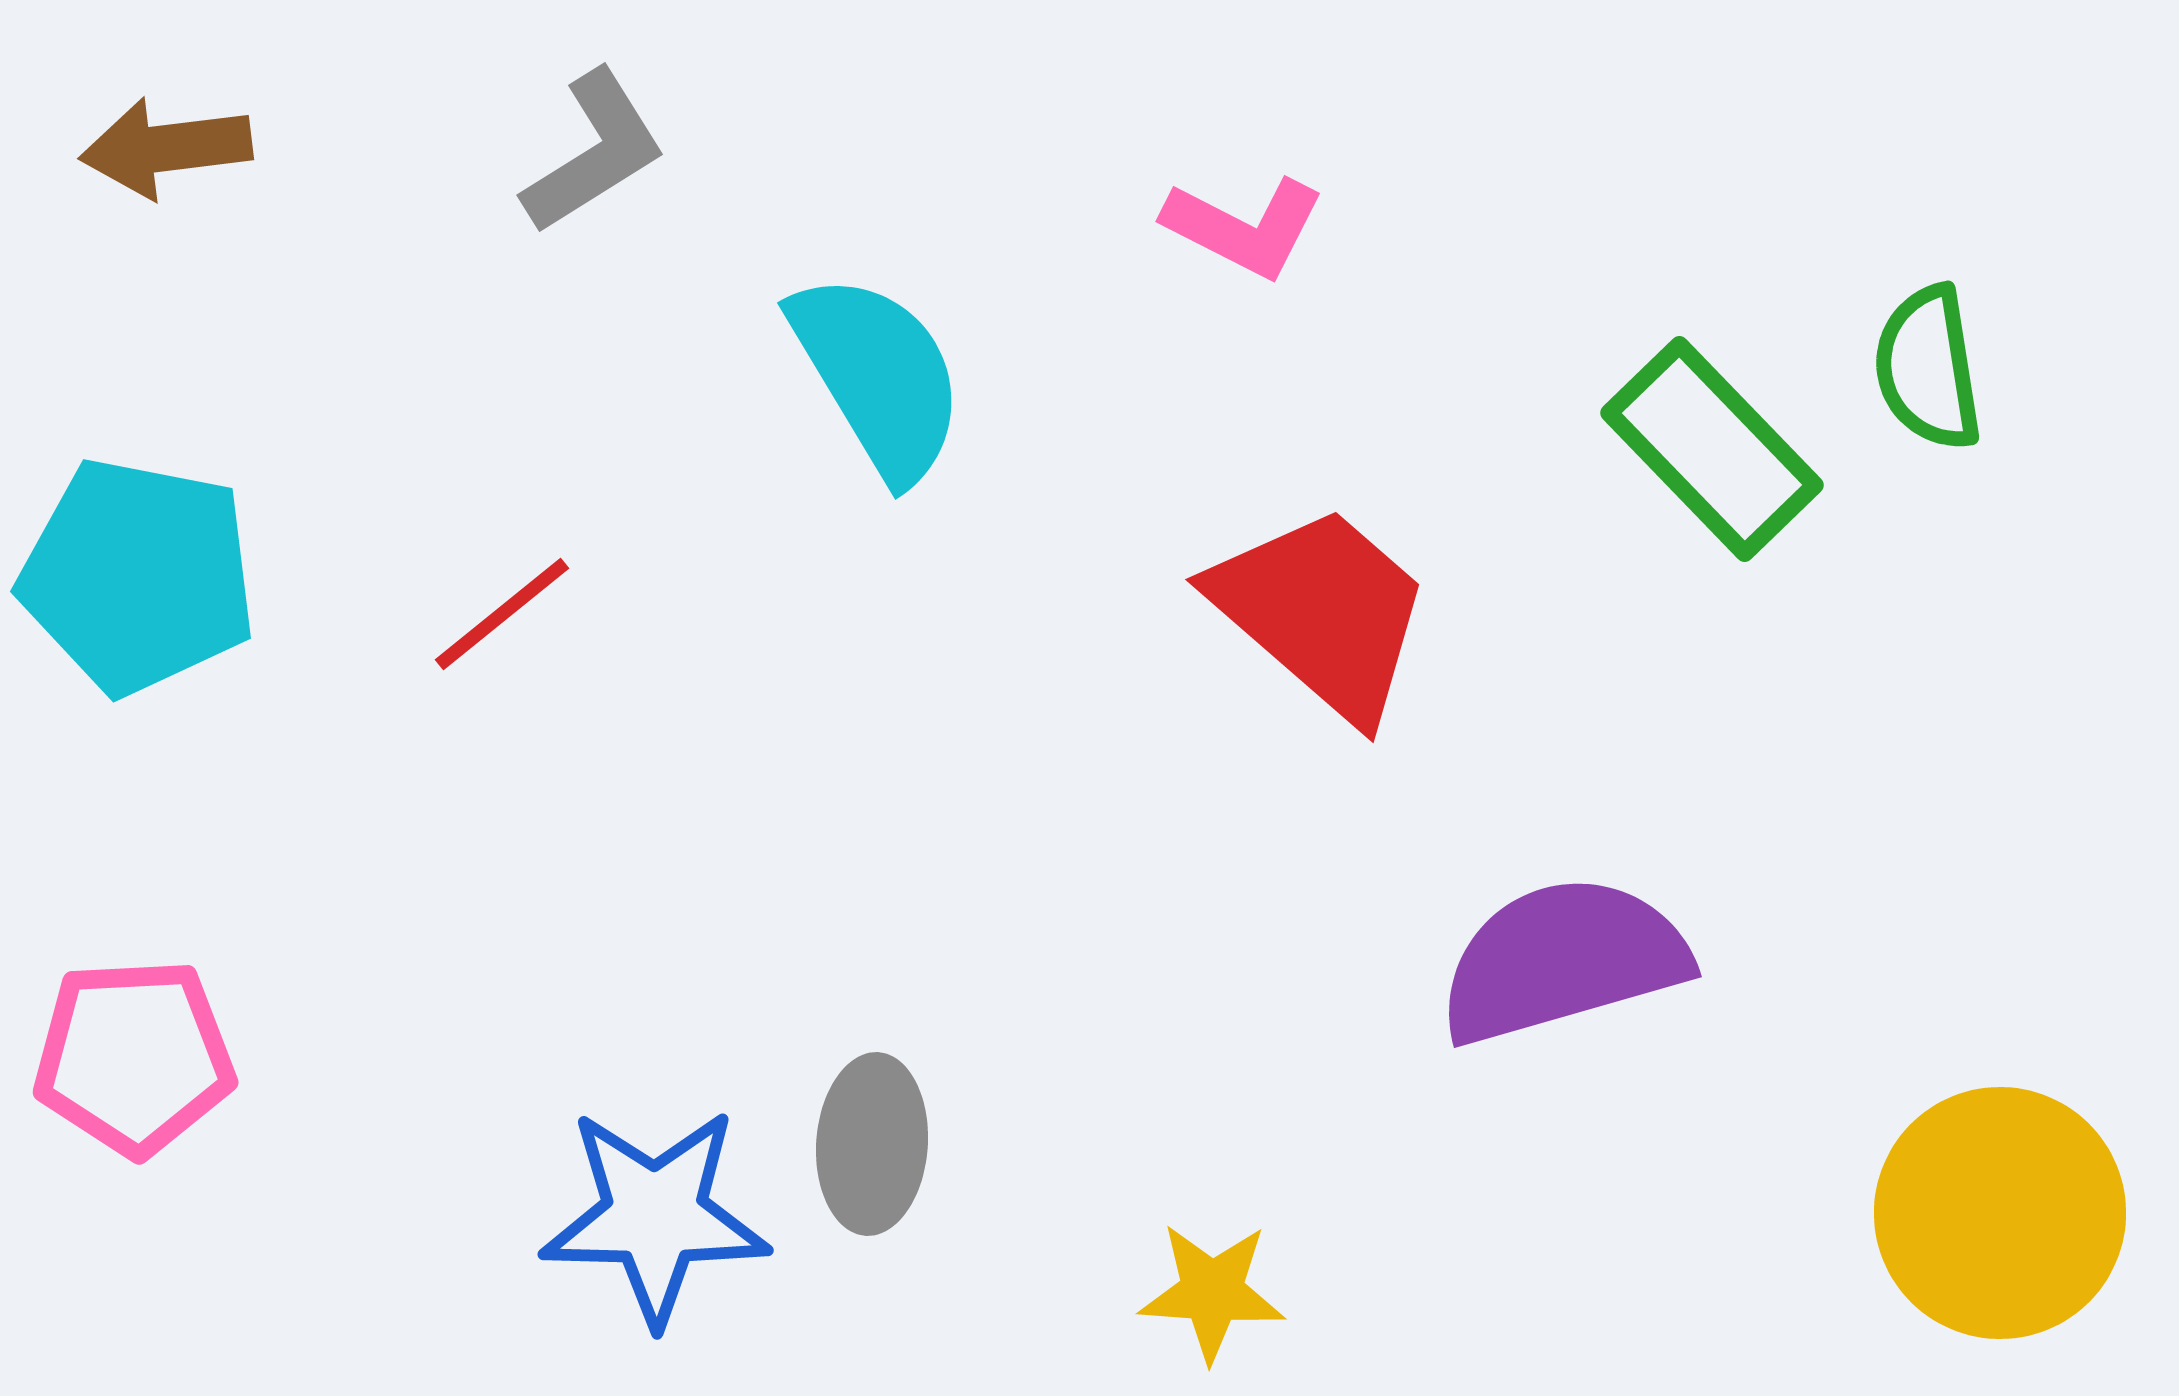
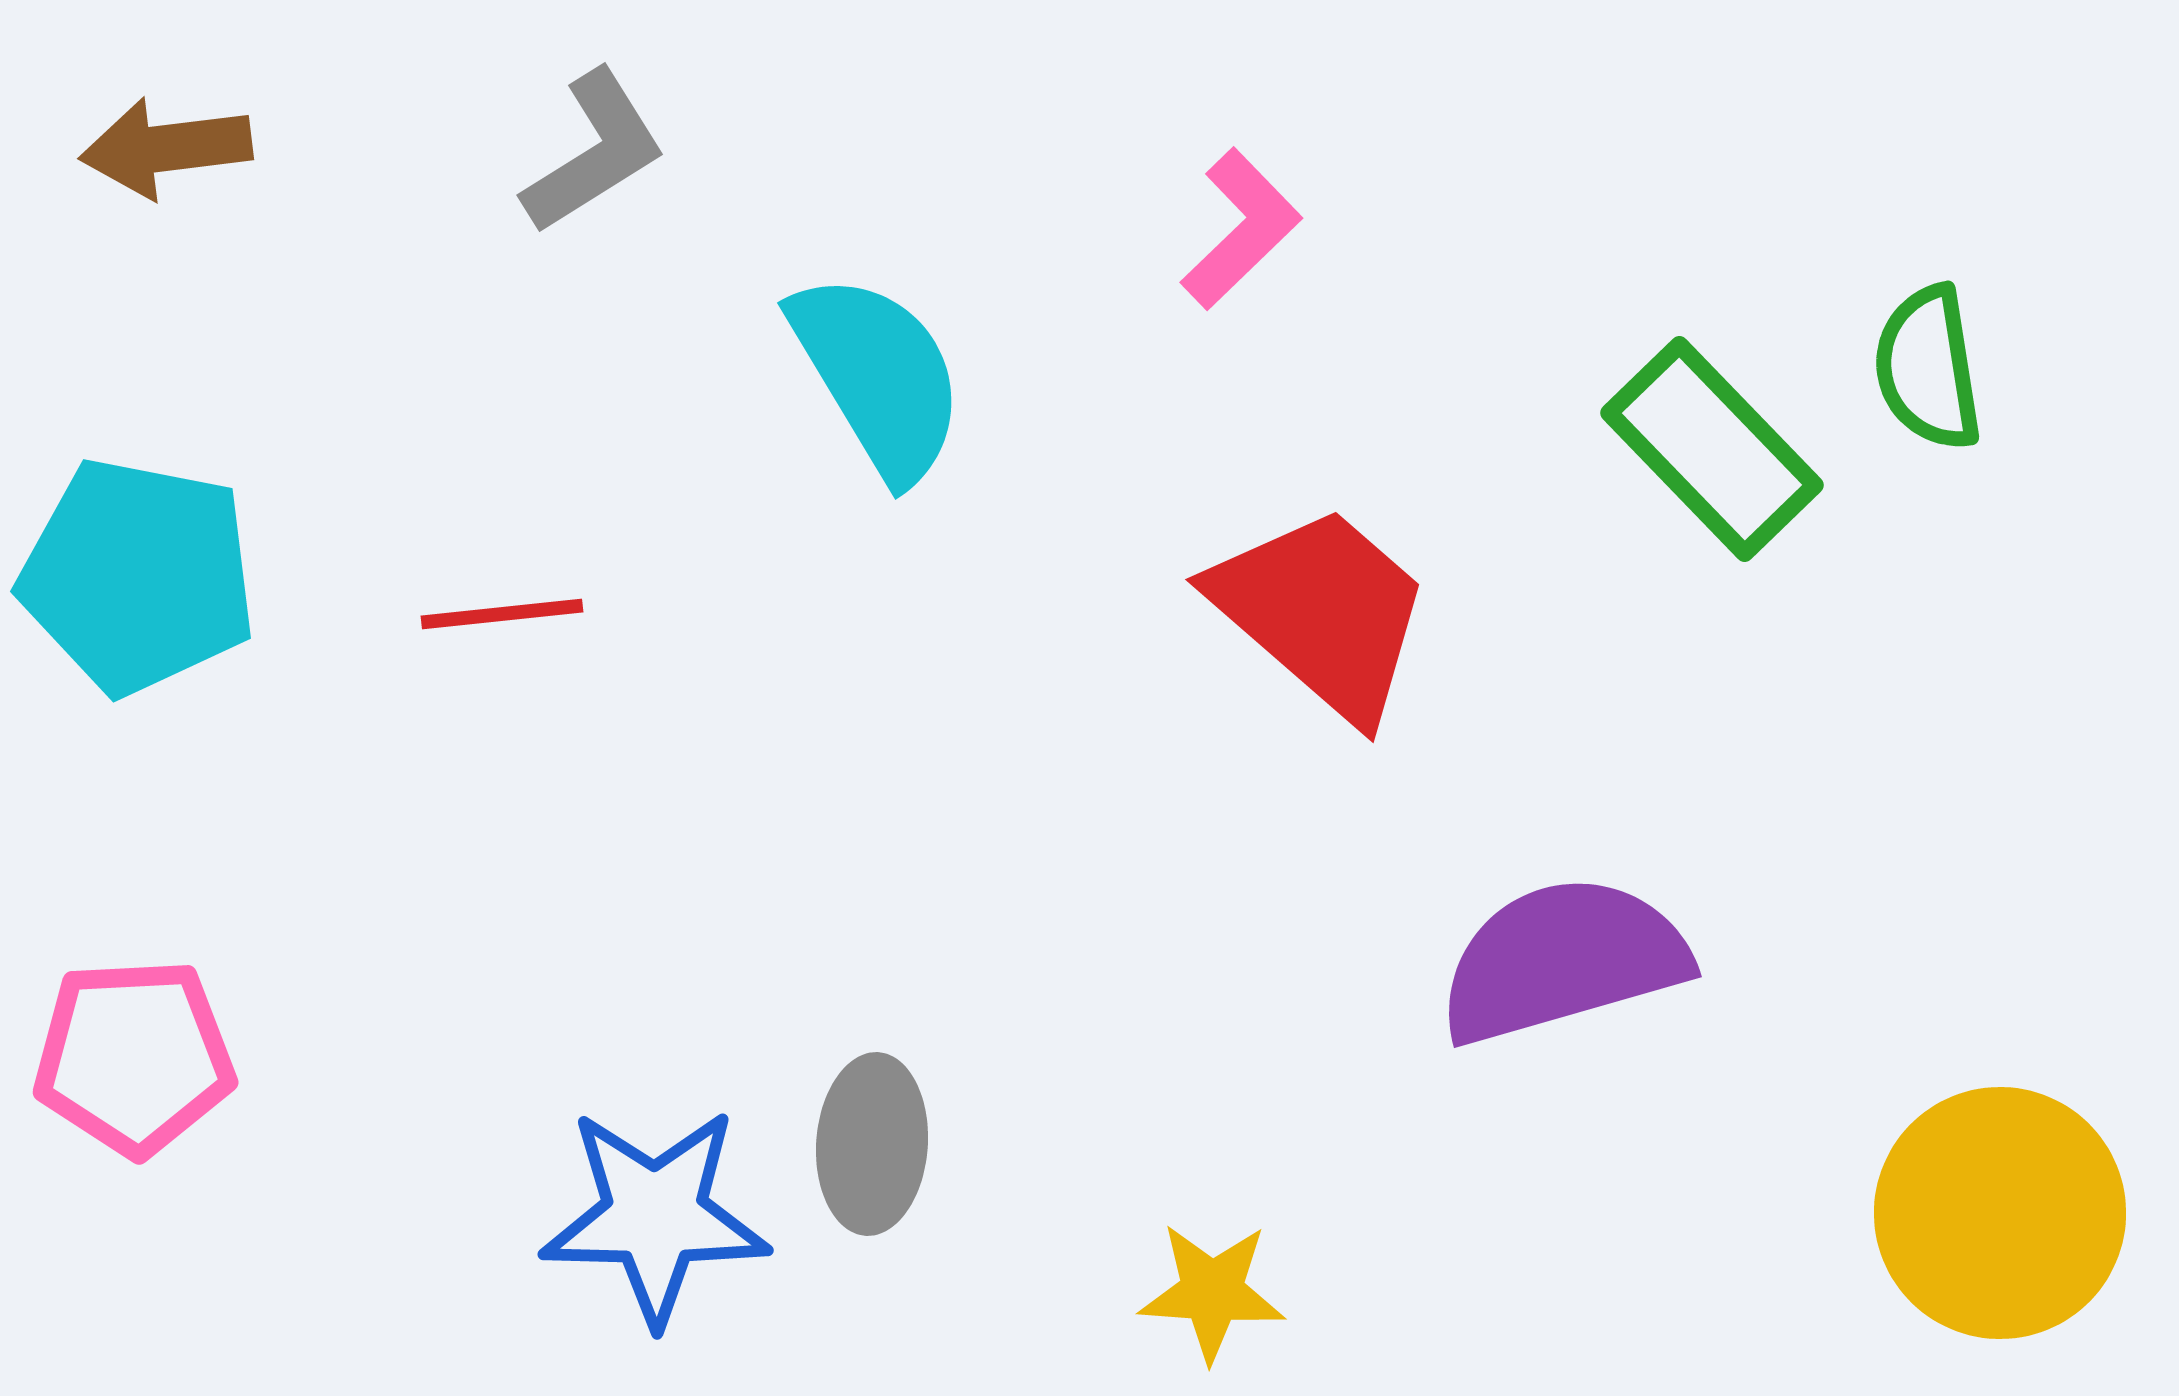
pink L-shape: moved 3 px left, 2 px down; rotated 71 degrees counterclockwise
red line: rotated 33 degrees clockwise
